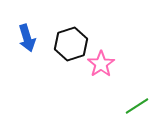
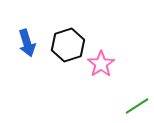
blue arrow: moved 5 px down
black hexagon: moved 3 px left, 1 px down
